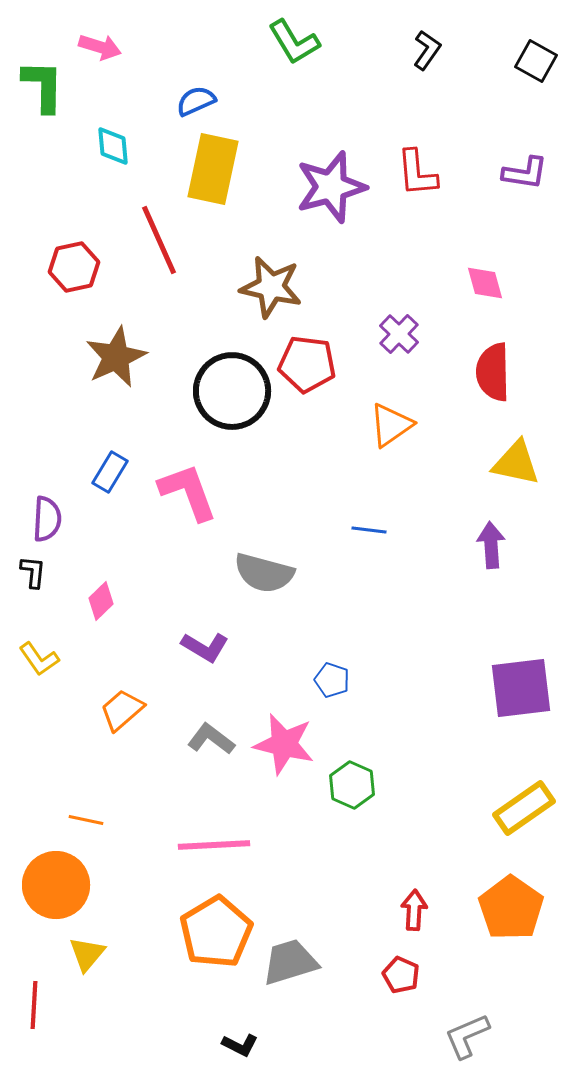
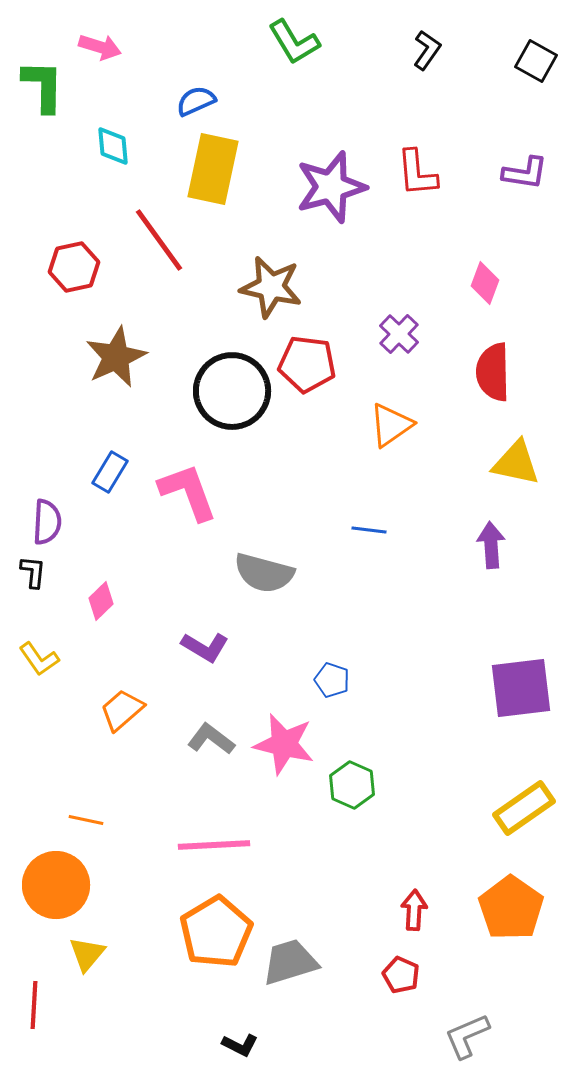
red line at (159, 240): rotated 12 degrees counterclockwise
pink diamond at (485, 283): rotated 36 degrees clockwise
purple semicircle at (47, 519): moved 3 px down
